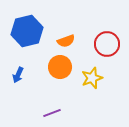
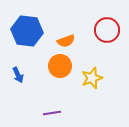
blue hexagon: rotated 20 degrees clockwise
red circle: moved 14 px up
orange circle: moved 1 px up
blue arrow: rotated 49 degrees counterclockwise
purple line: rotated 12 degrees clockwise
